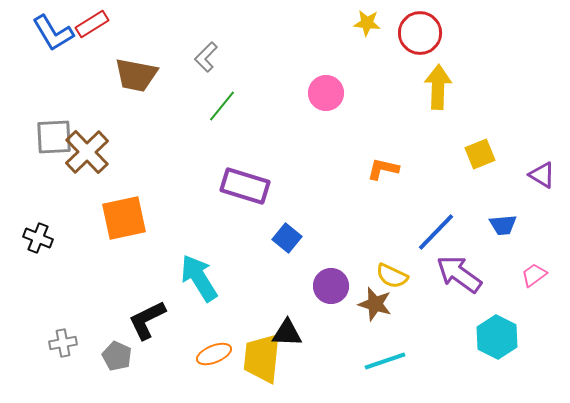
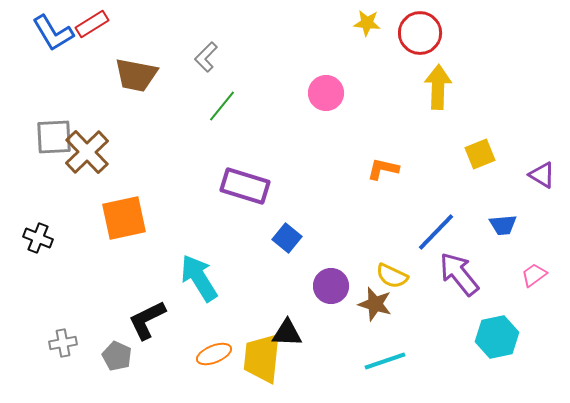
purple arrow: rotated 15 degrees clockwise
cyan hexagon: rotated 21 degrees clockwise
